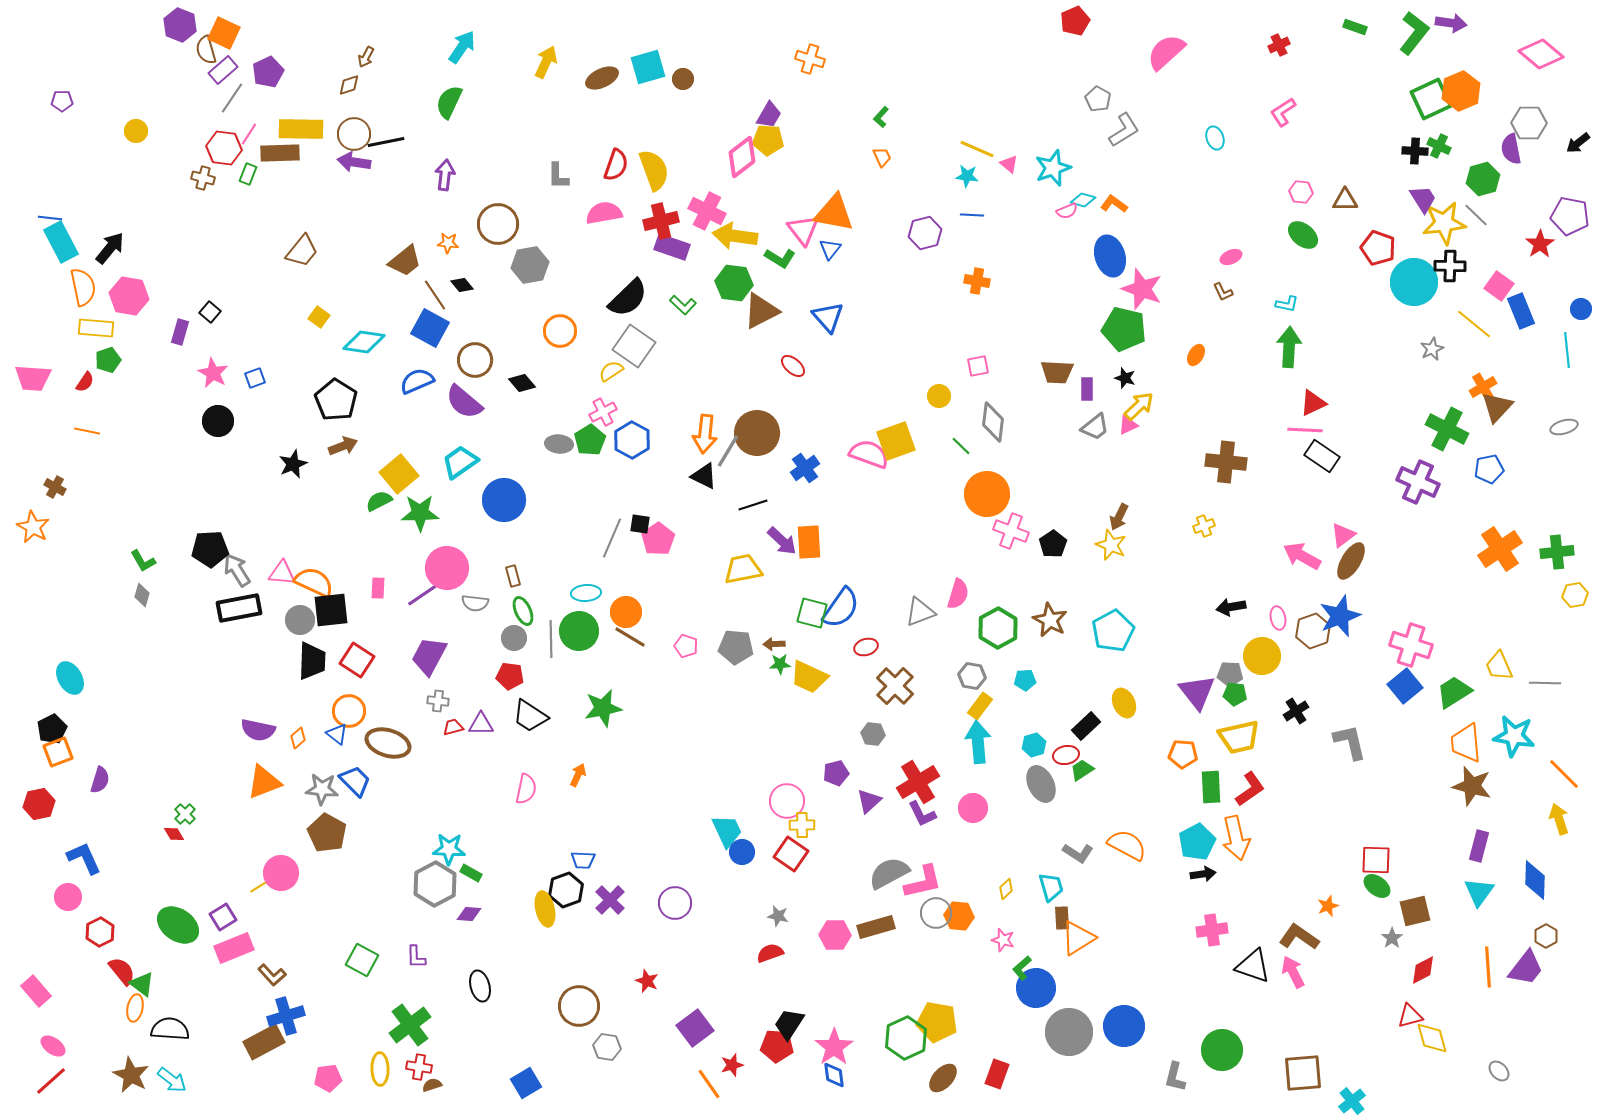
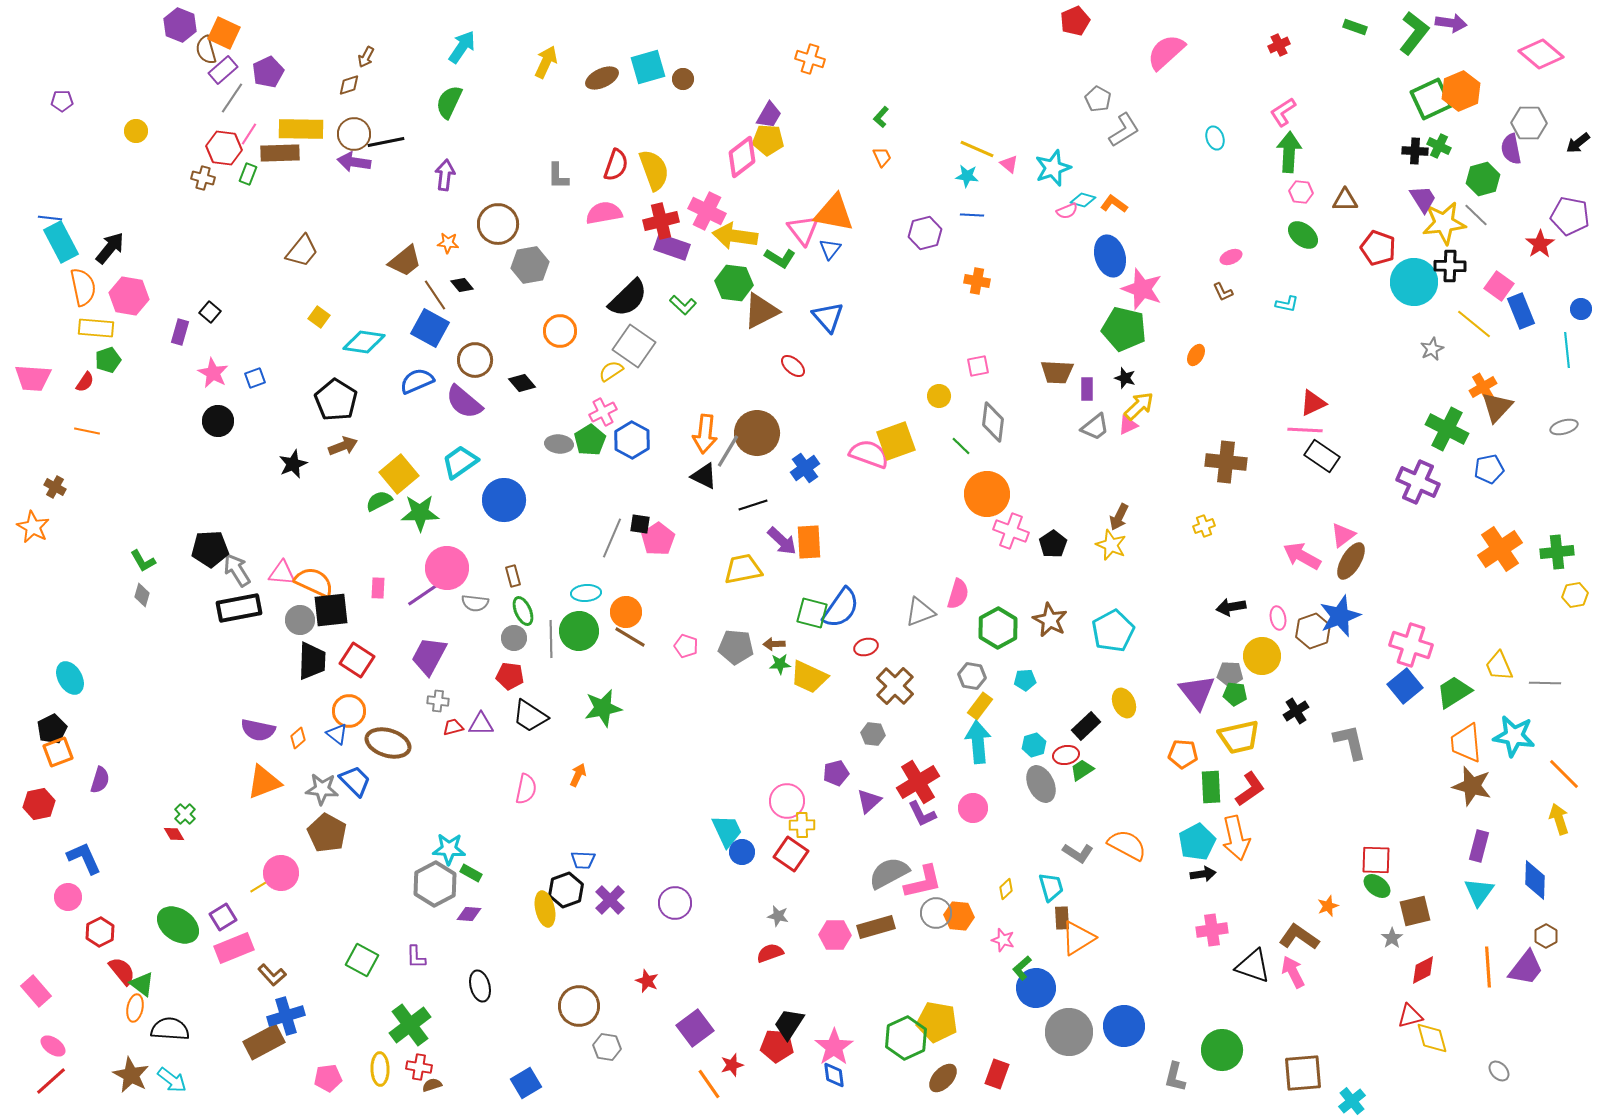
green arrow at (1289, 347): moved 195 px up
